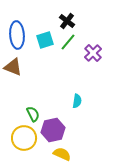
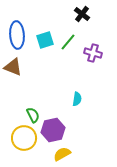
black cross: moved 15 px right, 7 px up
purple cross: rotated 30 degrees counterclockwise
cyan semicircle: moved 2 px up
green semicircle: moved 1 px down
yellow semicircle: rotated 54 degrees counterclockwise
